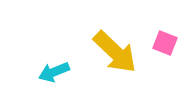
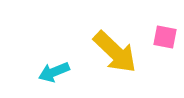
pink square: moved 6 px up; rotated 10 degrees counterclockwise
